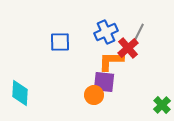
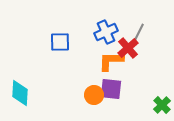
purple square: moved 7 px right, 7 px down
